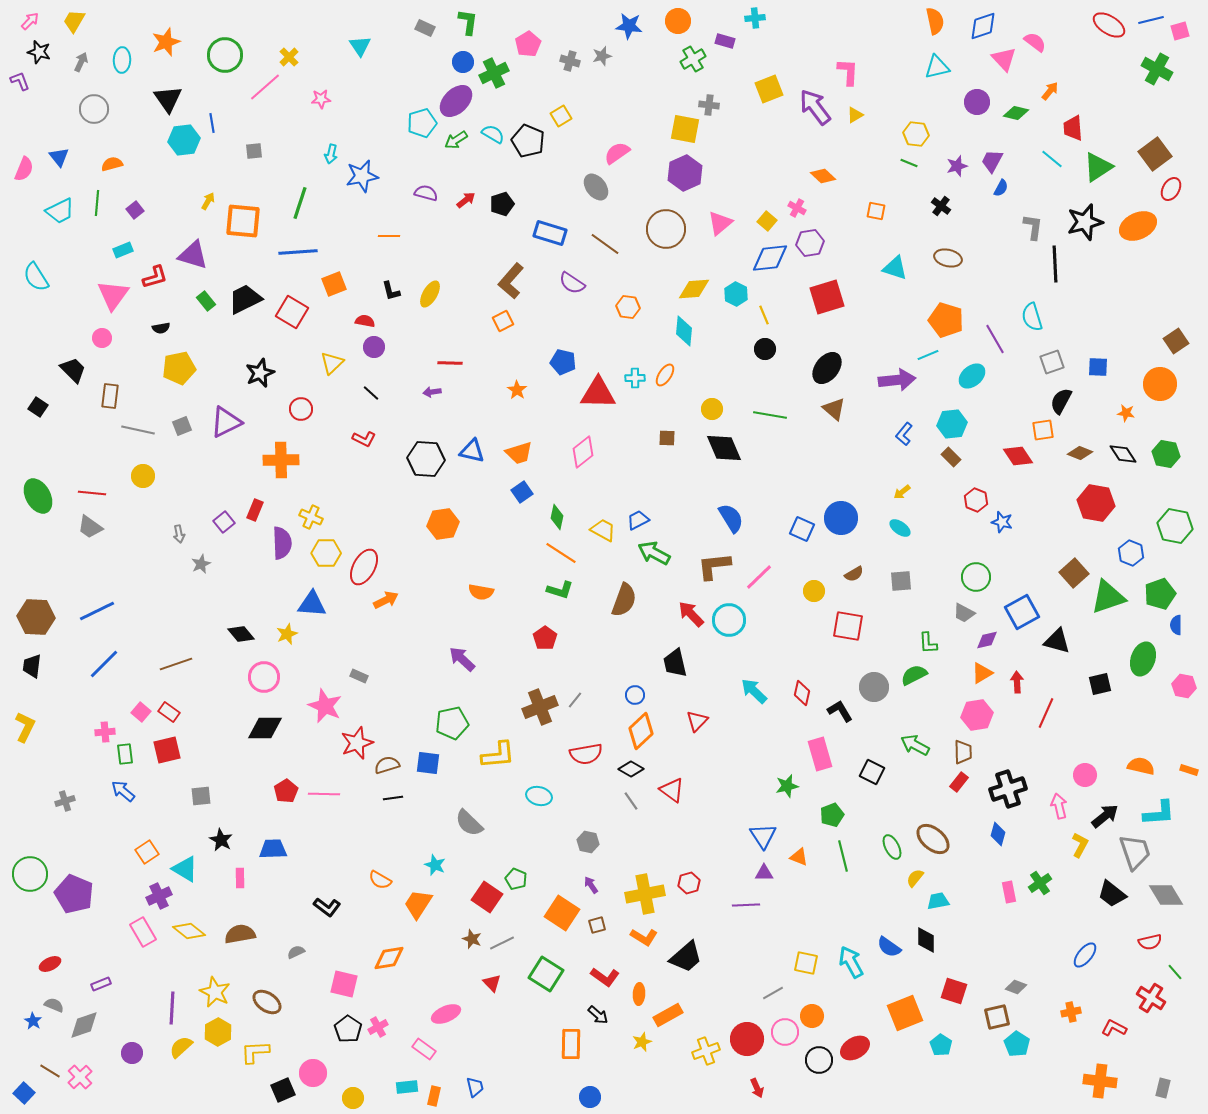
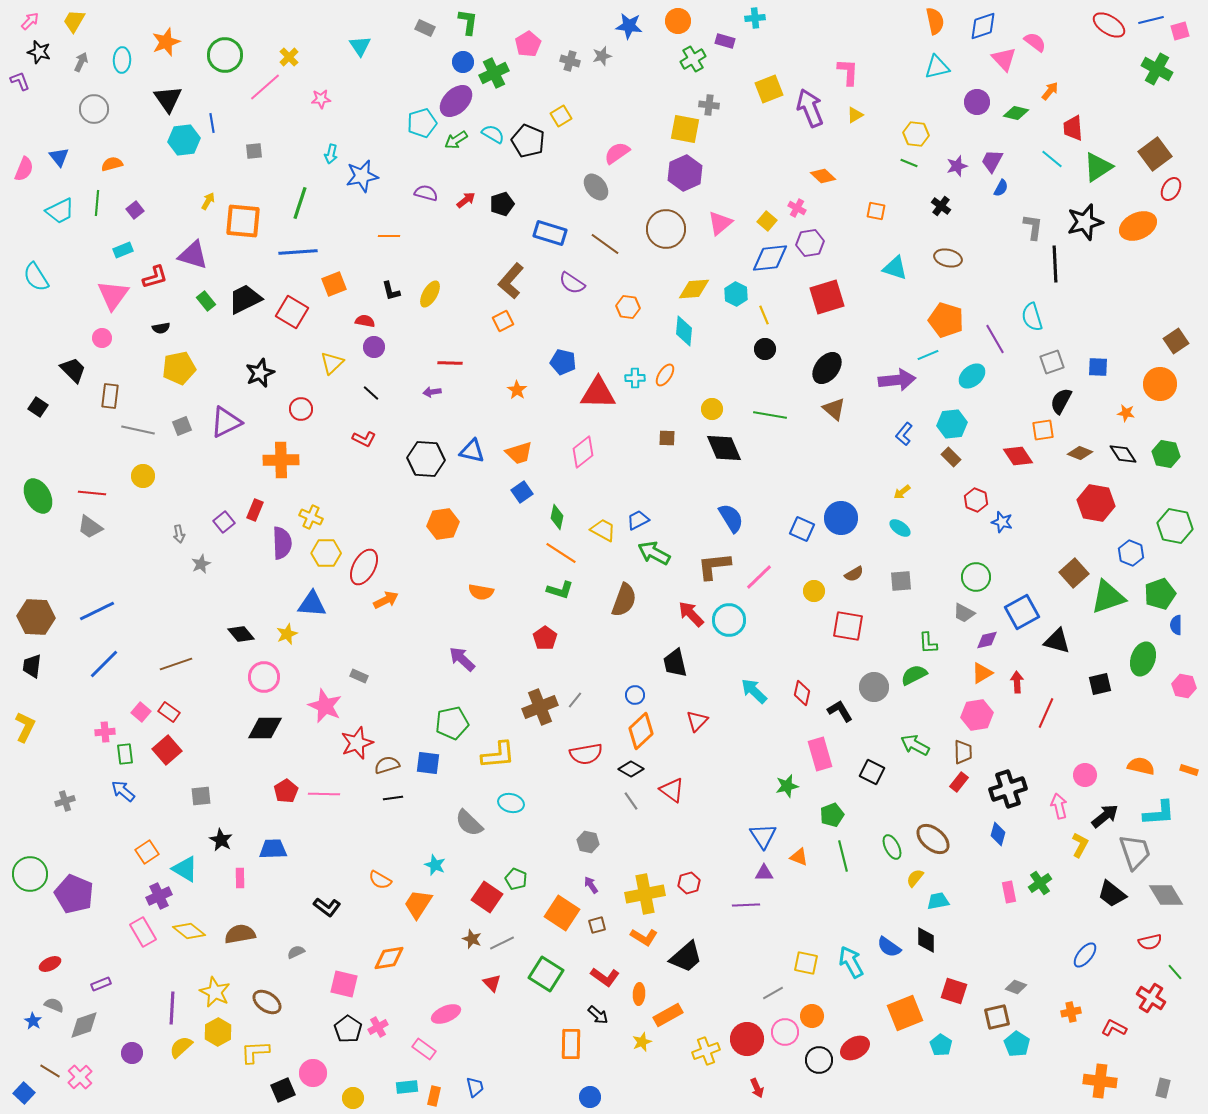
purple arrow at (815, 107): moved 5 px left, 1 px down; rotated 15 degrees clockwise
red square at (167, 750): rotated 28 degrees counterclockwise
cyan ellipse at (539, 796): moved 28 px left, 7 px down
